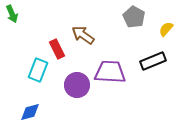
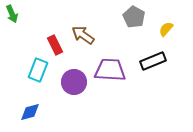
red rectangle: moved 2 px left, 4 px up
purple trapezoid: moved 2 px up
purple circle: moved 3 px left, 3 px up
